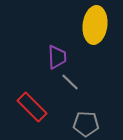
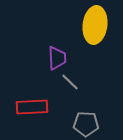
purple trapezoid: moved 1 px down
red rectangle: rotated 48 degrees counterclockwise
